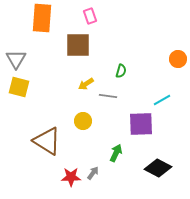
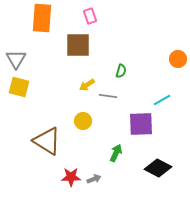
yellow arrow: moved 1 px right, 1 px down
gray arrow: moved 1 px right, 6 px down; rotated 32 degrees clockwise
